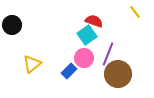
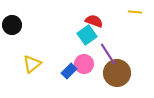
yellow line: rotated 48 degrees counterclockwise
purple line: rotated 55 degrees counterclockwise
pink circle: moved 6 px down
brown circle: moved 1 px left, 1 px up
